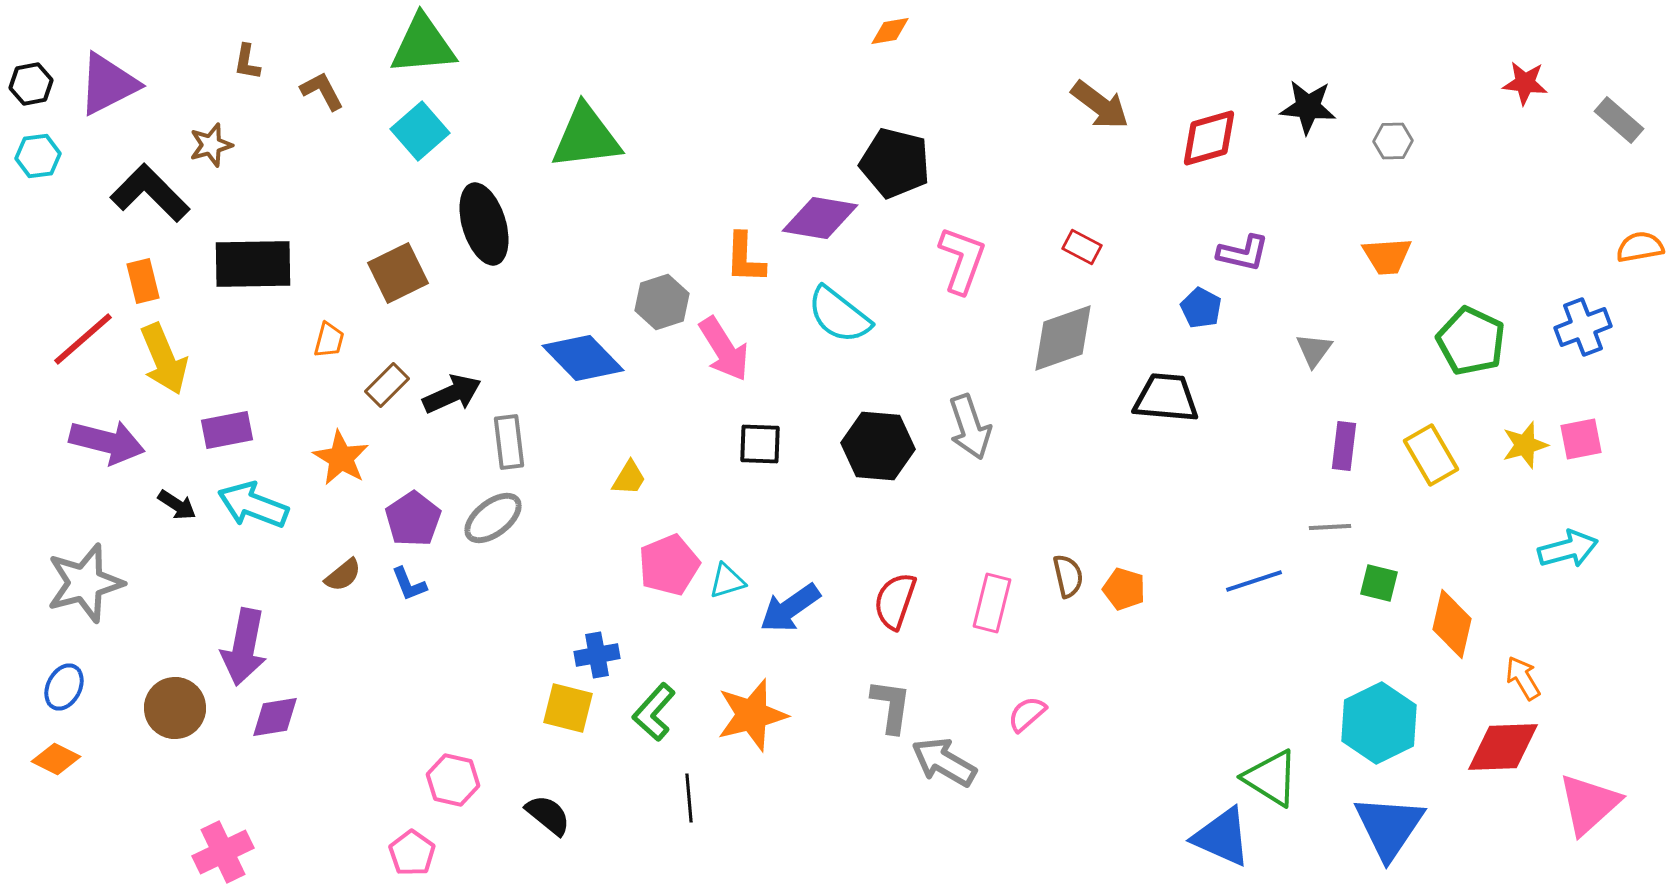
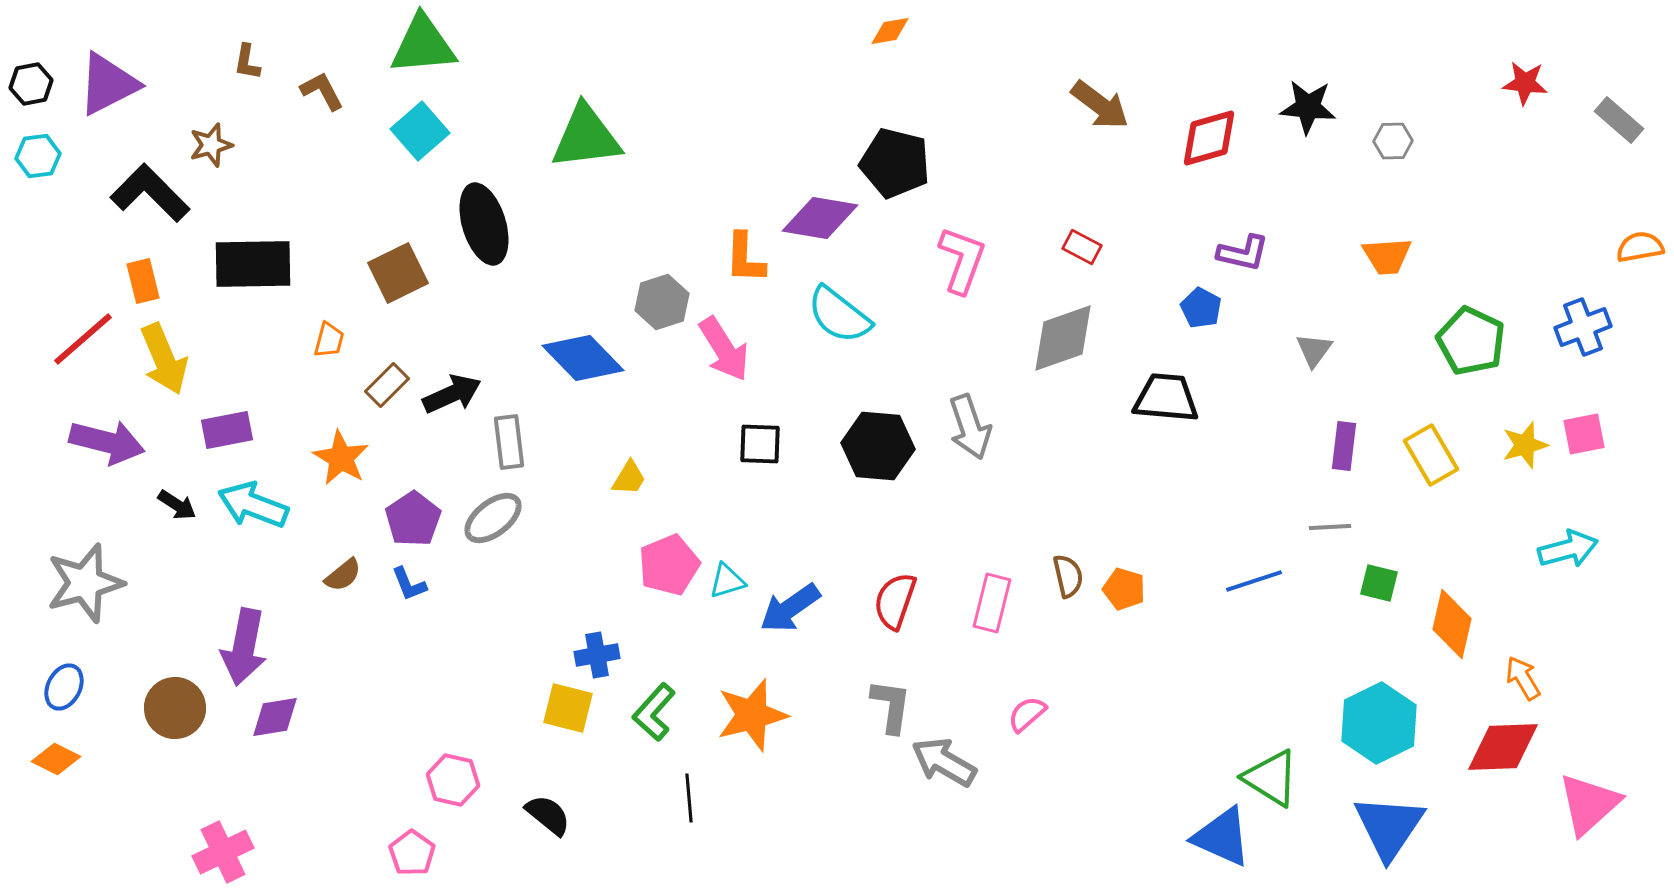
pink square at (1581, 439): moved 3 px right, 5 px up
